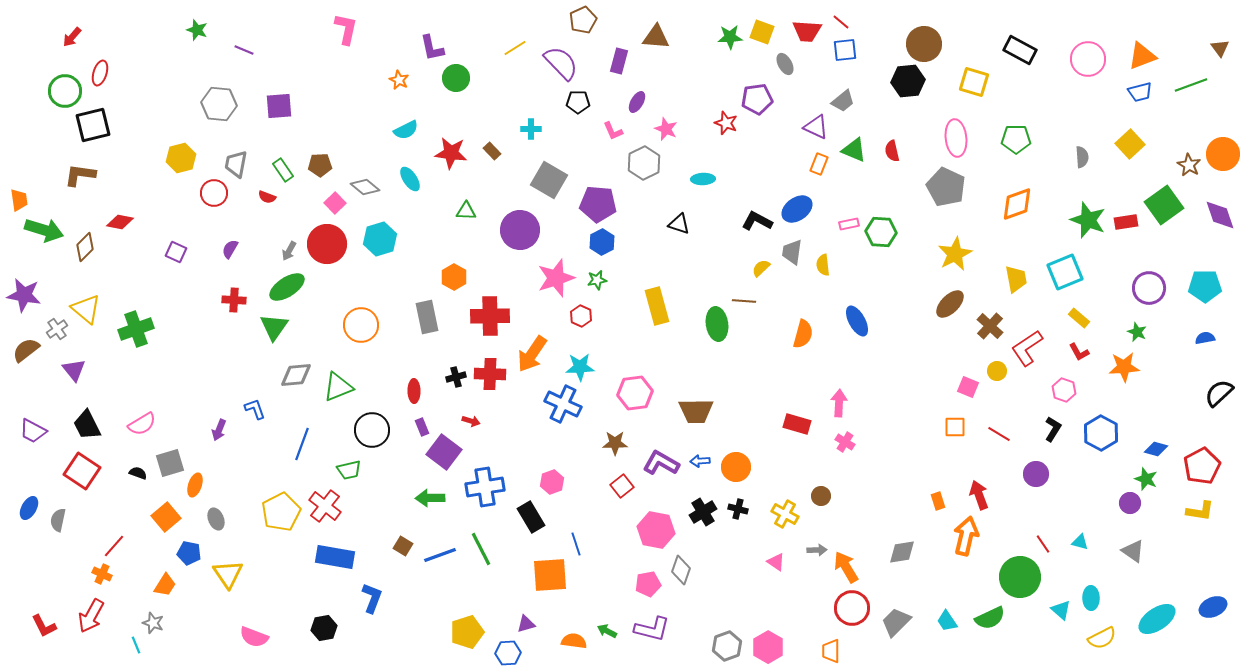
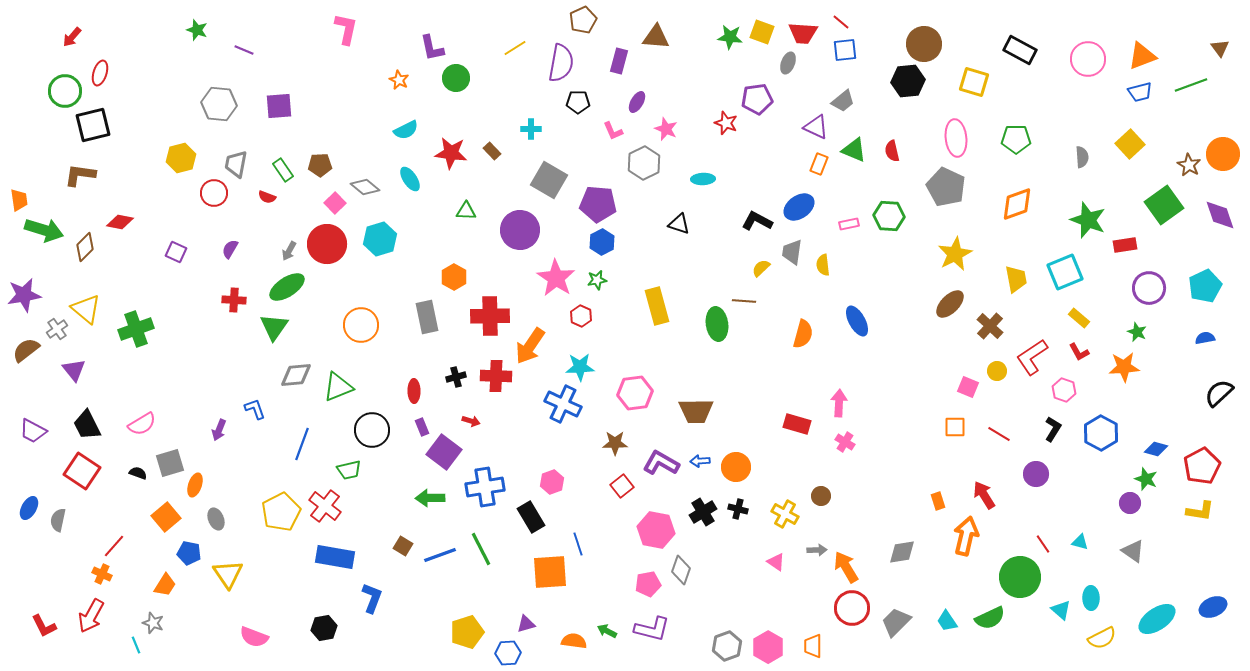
red trapezoid at (807, 31): moved 4 px left, 2 px down
green star at (730, 37): rotated 10 degrees clockwise
purple semicircle at (561, 63): rotated 54 degrees clockwise
gray ellipse at (785, 64): moved 3 px right, 1 px up; rotated 50 degrees clockwise
blue ellipse at (797, 209): moved 2 px right, 2 px up
red rectangle at (1126, 222): moved 1 px left, 23 px down
green hexagon at (881, 232): moved 8 px right, 16 px up
pink star at (556, 278): rotated 21 degrees counterclockwise
cyan pentagon at (1205, 286): rotated 24 degrees counterclockwise
purple star at (24, 295): rotated 20 degrees counterclockwise
red L-shape at (1027, 348): moved 5 px right, 9 px down
orange arrow at (532, 354): moved 2 px left, 8 px up
red cross at (490, 374): moved 6 px right, 2 px down
red arrow at (979, 495): moved 5 px right; rotated 12 degrees counterclockwise
blue line at (576, 544): moved 2 px right
orange square at (550, 575): moved 3 px up
orange trapezoid at (831, 651): moved 18 px left, 5 px up
